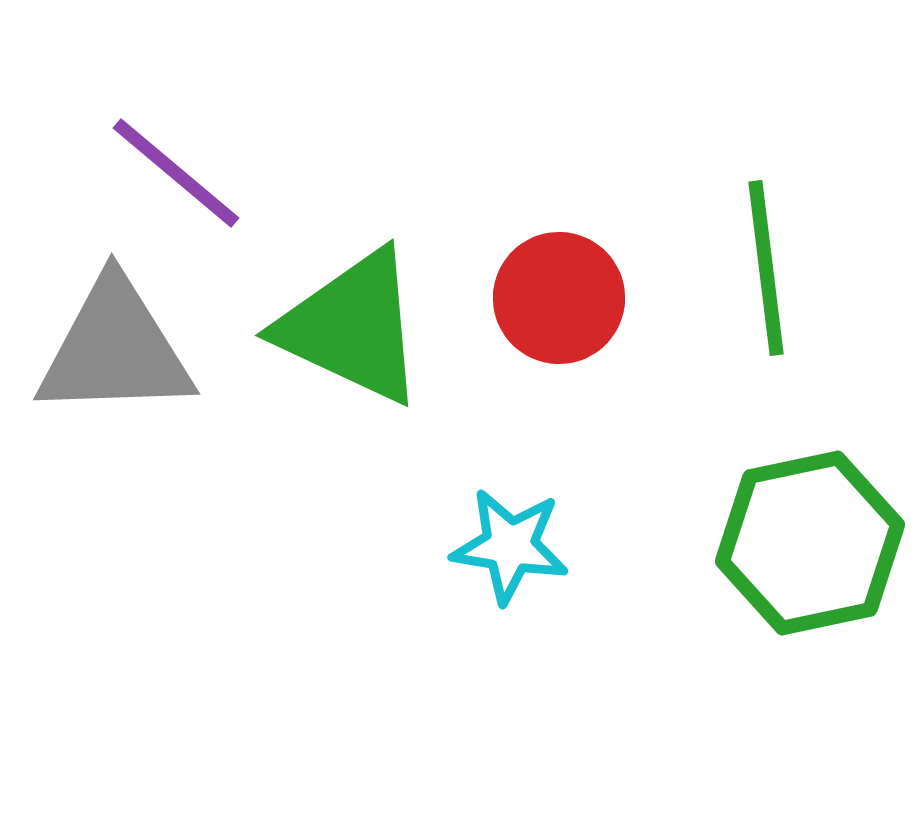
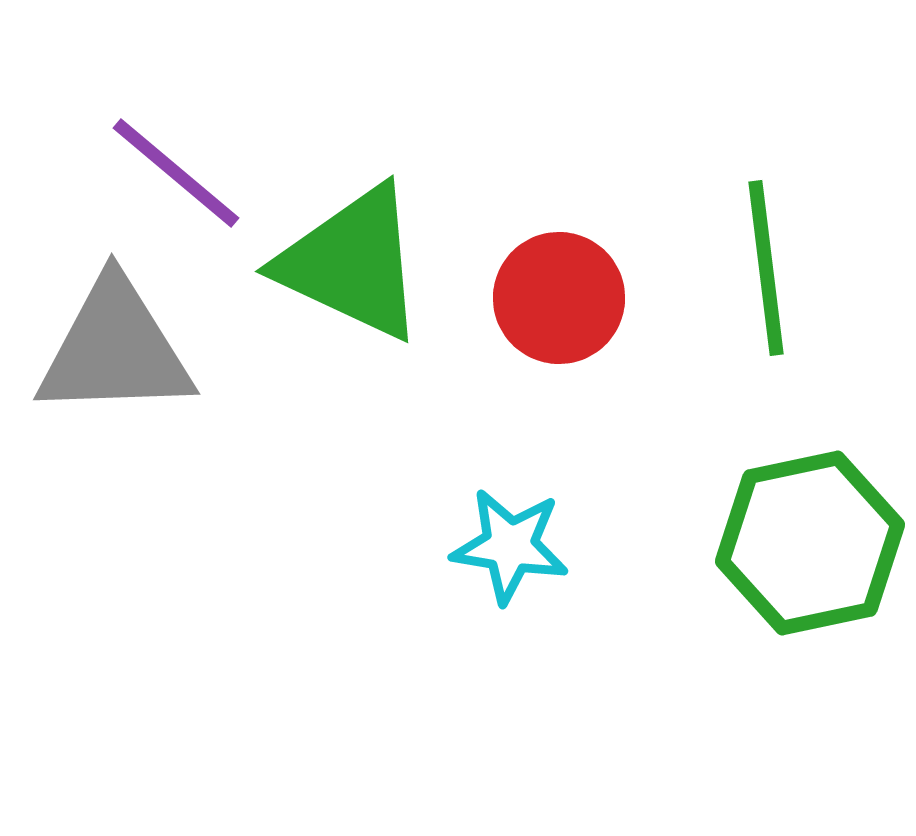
green triangle: moved 64 px up
